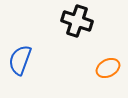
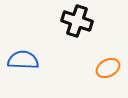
blue semicircle: moved 3 px right; rotated 72 degrees clockwise
